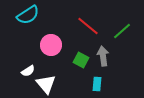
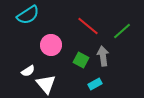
cyan rectangle: moved 2 px left; rotated 56 degrees clockwise
